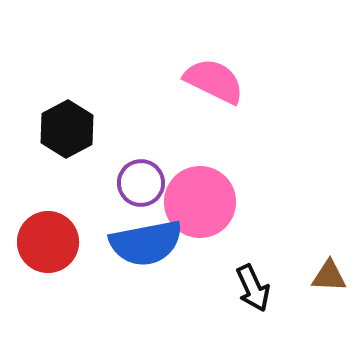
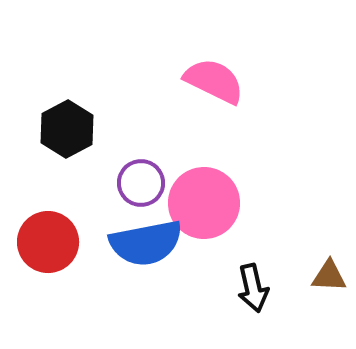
pink circle: moved 4 px right, 1 px down
black arrow: rotated 12 degrees clockwise
